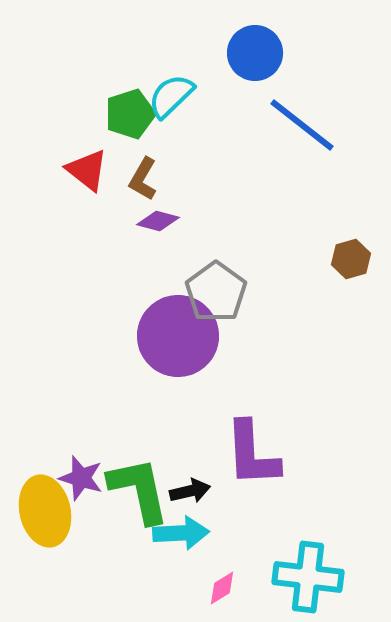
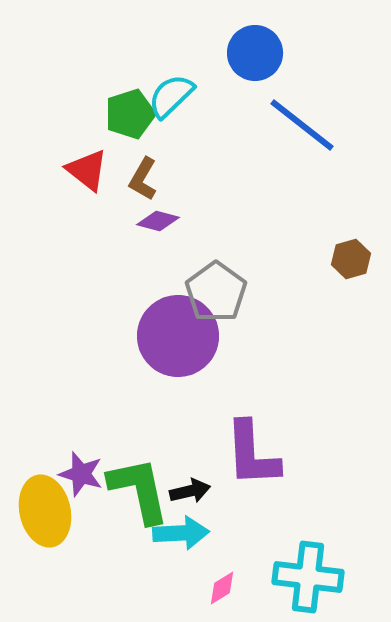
purple star: moved 4 px up
